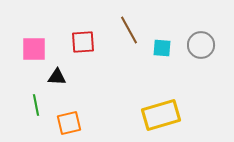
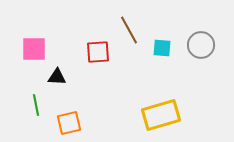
red square: moved 15 px right, 10 px down
